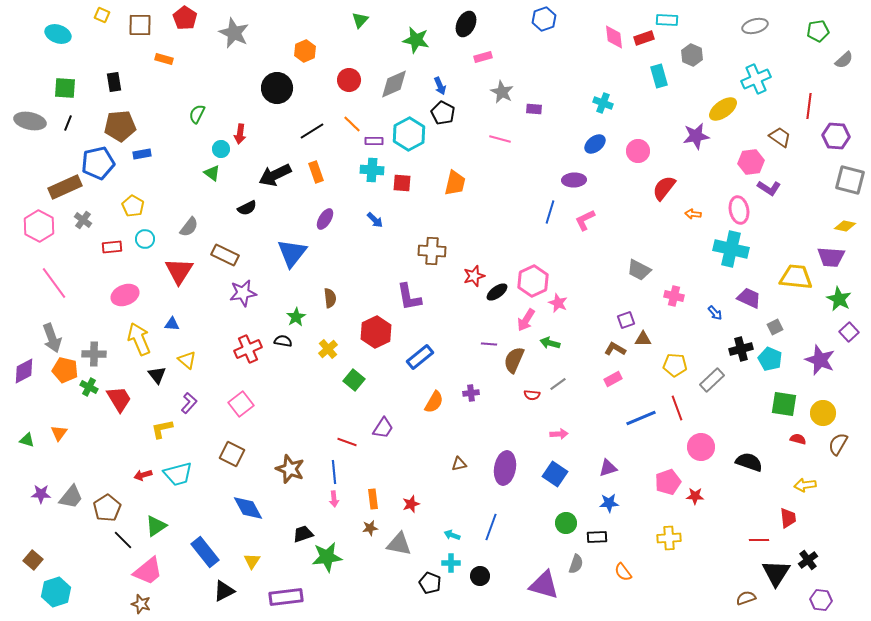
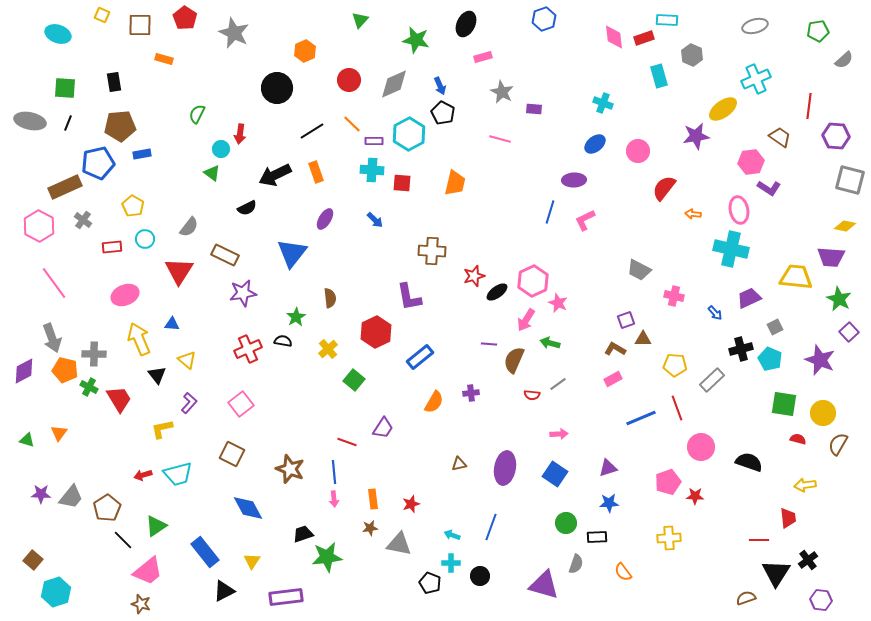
purple trapezoid at (749, 298): rotated 50 degrees counterclockwise
